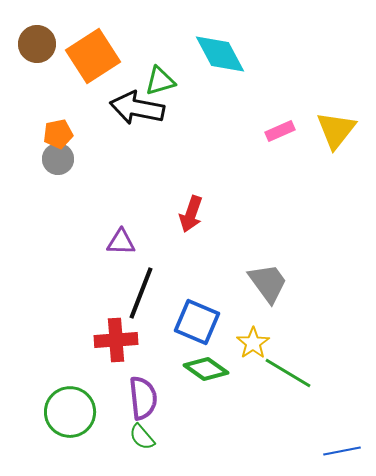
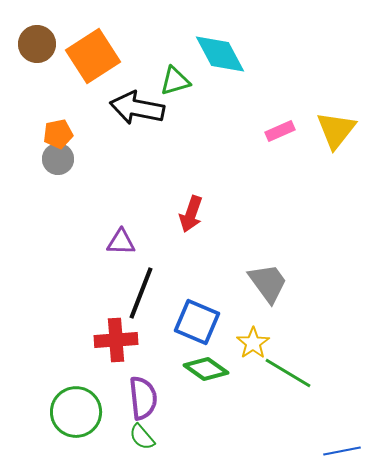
green triangle: moved 15 px right
green circle: moved 6 px right
